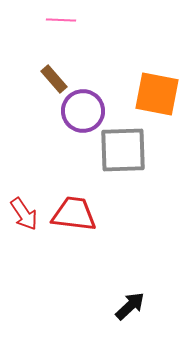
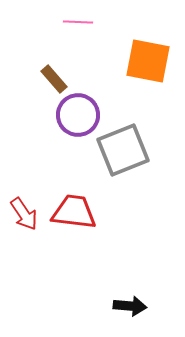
pink line: moved 17 px right, 2 px down
orange square: moved 9 px left, 33 px up
purple circle: moved 5 px left, 4 px down
gray square: rotated 20 degrees counterclockwise
red trapezoid: moved 2 px up
black arrow: rotated 48 degrees clockwise
